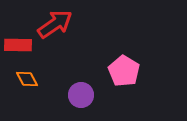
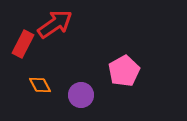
red rectangle: moved 5 px right, 1 px up; rotated 64 degrees counterclockwise
pink pentagon: rotated 12 degrees clockwise
orange diamond: moved 13 px right, 6 px down
